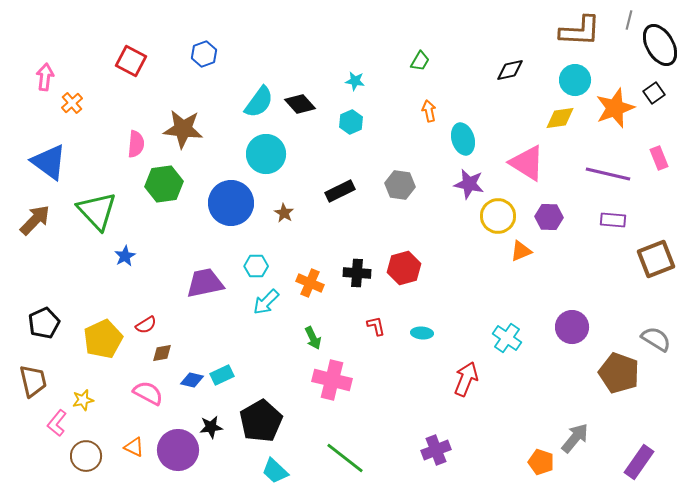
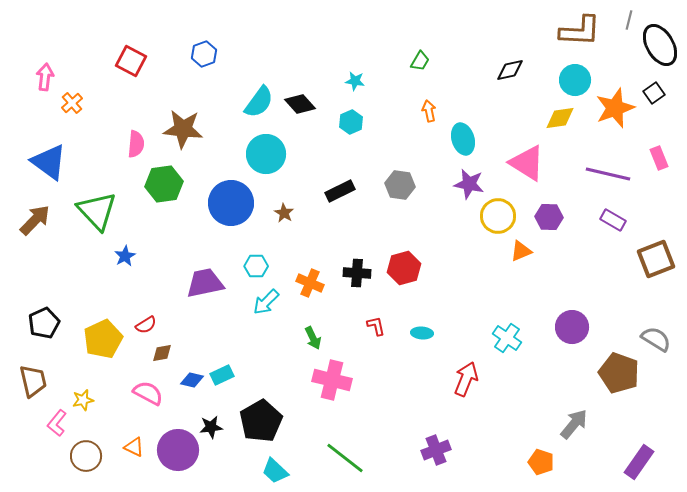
purple rectangle at (613, 220): rotated 25 degrees clockwise
gray arrow at (575, 438): moved 1 px left, 14 px up
